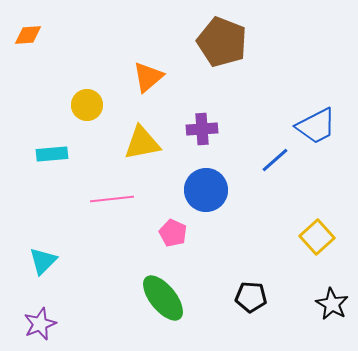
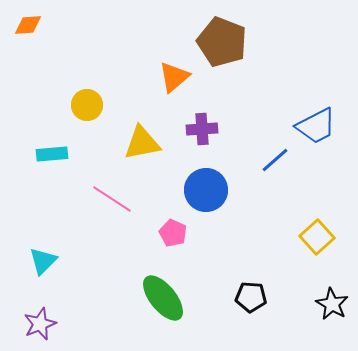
orange diamond: moved 10 px up
orange triangle: moved 26 px right
pink line: rotated 39 degrees clockwise
